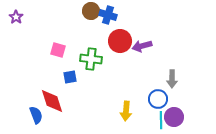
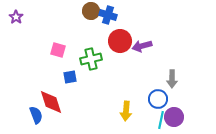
green cross: rotated 20 degrees counterclockwise
red diamond: moved 1 px left, 1 px down
cyan line: rotated 12 degrees clockwise
